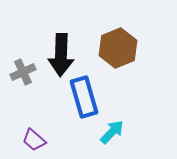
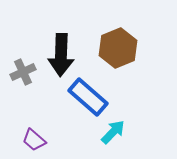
blue rectangle: moved 4 px right; rotated 33 degrees counterclockwise
cyan arrow: moved 1 px right
